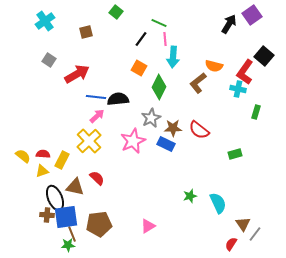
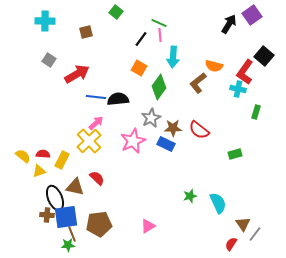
cyan cross at (45, 21): rotated 36 degrees clockwise
pink line at (165, 39): moved 5 px left, 4 px up
green diamond at (159, 87): rotated 10 degrees clockwise
pink arrow at (97, 116): moved 1 px left, 7 px down
yellow triangle at (42, 171): moved 3 px left
